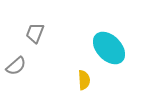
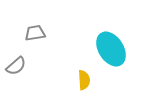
gray trapezoid: rotated 60 degrees clockwise
cyan ellipse: moved 2 px right, 1 px down; rotated 12 degrees clockwise
